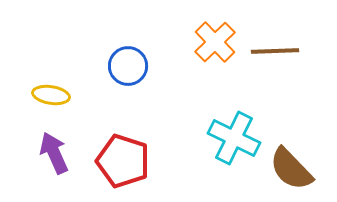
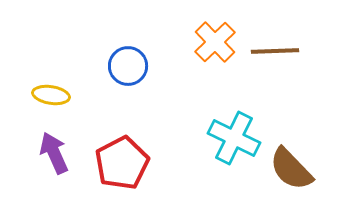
red pentagon: moved 1 px left, 2 px down; rotated 26 degrees clockwise
